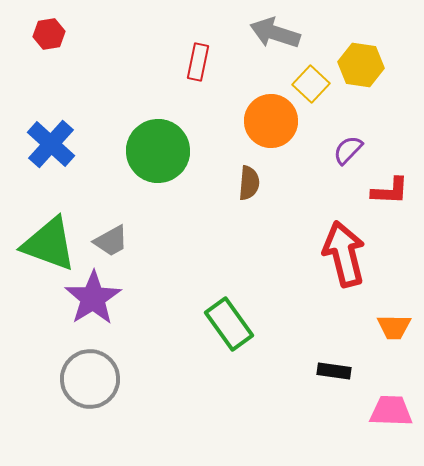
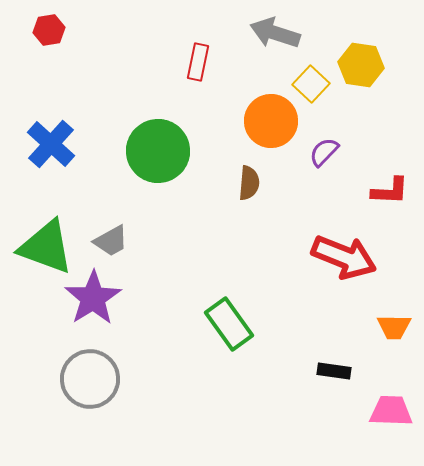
red hexagon: moved 4 px up
purple semicircle: moved 24 px left, 2 px down
green triangle: moved 3 px left, 3 px down
red arrow: moved 3 px down; rotated 126 degrees clockwise
